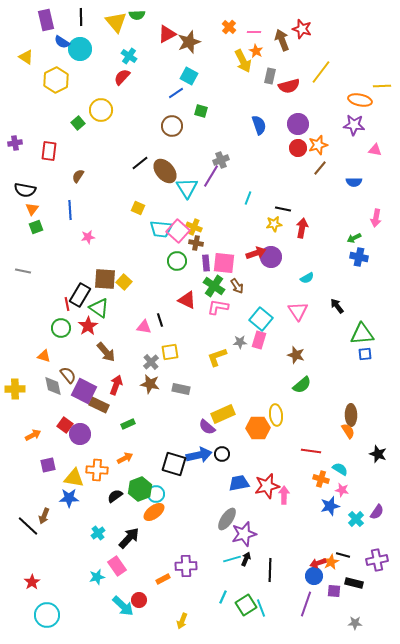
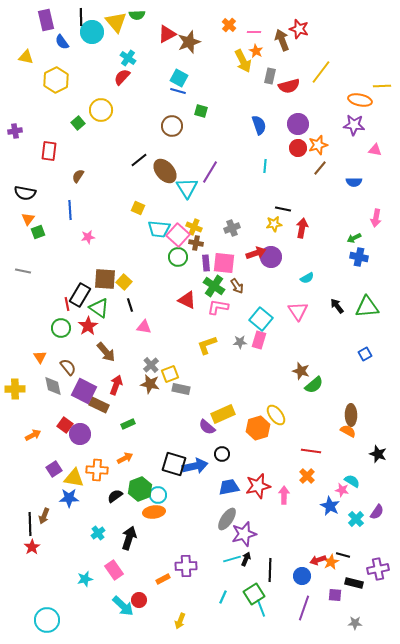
orange cross at (229, 27): moved 2 px up
red star at (302, 29): moved 3 px left
blue semicircle at (62, 42): rotated 21 degrees clockwise
cyan circle at (80, 49): moved 12 px right, 17 px up
cyan cross at (129, 56): moved 1 px left, 2 px down
yellow triangle at (26, 57): rotated 21 degrees counterclockwise
cyan square at (189, 76): moved 10 px left, 2 px down
blue line at (176, 93): moved 2 px right, 2 px up; rotated 49 degrees clockwise
purple cross at (15, 143): moved 12 px up
gray cross at (221, 160): moved 11 px right, 68 px down
black line at (140, 163): moved 1 px left, 3 px up
purple line at (211, 176): moved 1 px left, 4 px up
black semicircle at (25, 190): moved 3 px down
cyan line at (248, 198): moved 17 px right, 32 px up; rotated 16 degrees counterclockwise
orange triangle at (32, 209): moved 4 px left, 10 px down
green square at (36, 227): moved 2 px right, 5 px down
cyan trapezoid at (161, 229): moved 2 px left
pink square at (178, 231): moved 4 px down
green circle at (177, 261): moved 1 px right, 4 px up
black line at (160, 320): moved 30 px left, 15 px up
green triangle at (362, 334): moved 5 px right, 27 px up
yellow square at (170, 352): moved 22 px down; rotated 12 degrees counterclockwise
blue square at (365, 354): rotated 24 degrees counterclockwise
brown star at (296, 355): moved 5 px right, 16 px down
orange triangle at (44, 356): moved 4 px left, 1 px down; rotated 40 degrees clockwise
yellow L-shape at (217, 357): moved 10 px left, 12 px up
gray cross at (151, 362): moved 3 px down
brown semicircle at (68, 375): moved 8 px up
green semicircle at (302, 385): moved 12 px right
yellow ellipse at (276, 415): rotated 30 degrees counterclockwise
orange hexagon at (258, 428): rotated 15 degrees counterclockwise
orange semicircle at (348, 431): rotated 28 degrees counterclockwise
blue arrow at (199, 455): moved 4 px left, 11 px down
purple square at (48, 465): moved 6 px right, 4 px down; rotated 21 degrees counterclockwise
cyan semicircle at (340, 469): moved 12 px right, 12 px down
orange cross at (321, 479): moved 14 px left, 3 px up; rotated 28 degrees clockwise
blue trapezoid at (239, 483): moved 10 px left, 4 px down
red star at (267, 486): moved 9 px left
cyan circle at (156, 494): moved 2 px right, 1 px down
blue star at (330, 506): rotated 30 degrees counterclockwise
orange ellipse at (154, 512): rotated 30 degrees clockwise
black line at (28, 526): moved 2 px right, 2 px up; rotated 45 degrees clockwise
black arrow at (129, 538): rotated 25 degrees counterclockwise
purple cross at (377, 560): moved 1 px right, 9 px down
red arrow at (318, 563): moved 3 px up
pink rectangle at (117, 566): moved 3 px left, 4 px down
blue circle at (314, 576): moved 12 px left
cyan star at (97, 577): moved 12 px left, 2 px down
red star at (32, 582): moved 35 px up
purple square at (334, 591): moved 1 px right, 4 px down
purple line at (306, 604): moved 2 px left, 4 px down
green square at (246, 605): moved 8 px right, 11 px up
cyan circle at (47, 615): moved 5 px down
yellow arrow at (182, 621): moved 2 px left
